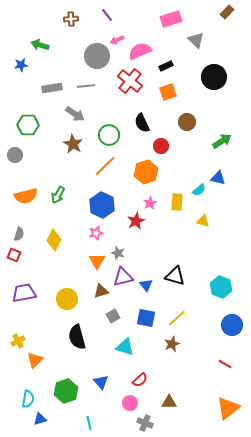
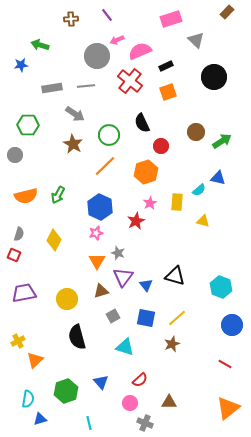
brown circle at (187, 122): moved 9 px right, 10 px down
blue hexagon at (102, 205): moved 2 px left, 2 px down
purple triangle at (123, 277): rotated 40 degrees counterclockwise
